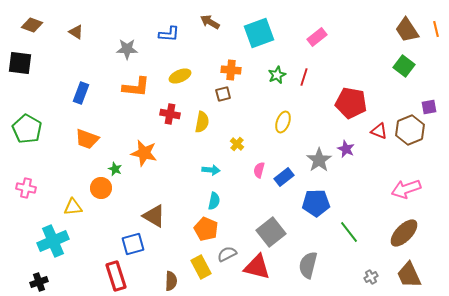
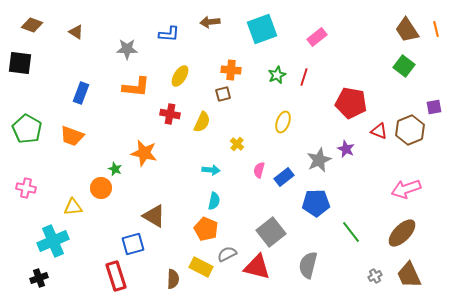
brown arrow at (210, 22): rotated 36 degrees counterclockwise
cyan square at (259, 33): moved 3 px right, 4 px up
yellow ellipse at (180, 76): rotated 35 degrees counterclockwise
purple square at (429, 107): moved 5 px right
yellow semicircle at (202, 122): rotated 15 degrees clockwise
orange trapezoid at (87, 139): moved 15 px left, 3 px up
gray star at (319, 160): rotated 10 degrees clockwise
green line at (349, 232): moved 2 px right
brown ellipse at (404, 233): moved 2 px left
yellow rectangle at (201, 267): rotated 35 degrees counterclockwise
gray cross at (371, 277): moved 4 px right, 1 px up
brown semicircle at (171, 281): moved 2 px right, 2 px up
black cross at (39, 282): moved 4 px up
